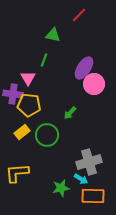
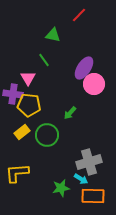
green line: rotated 56 degrees counterclockwise
